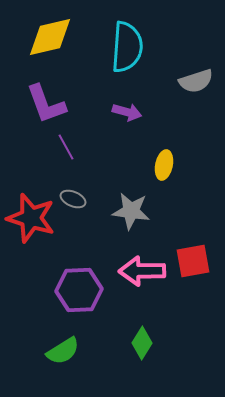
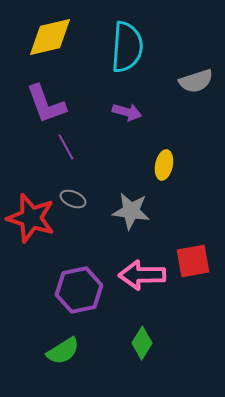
pink arrow: moved 4 px down
purple hexagon: rotated 9 degrees counterclockwise
